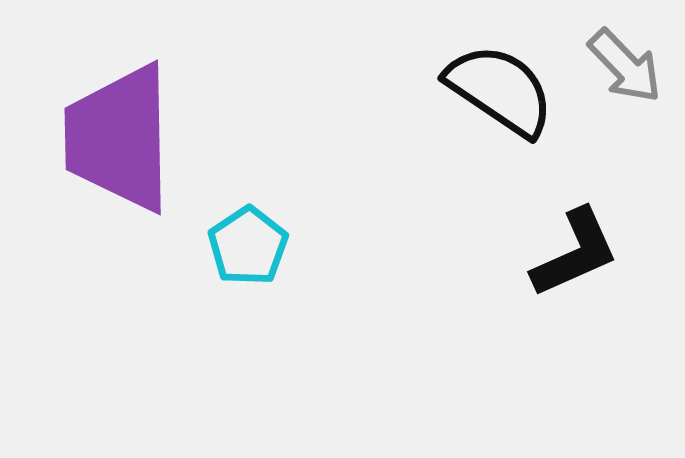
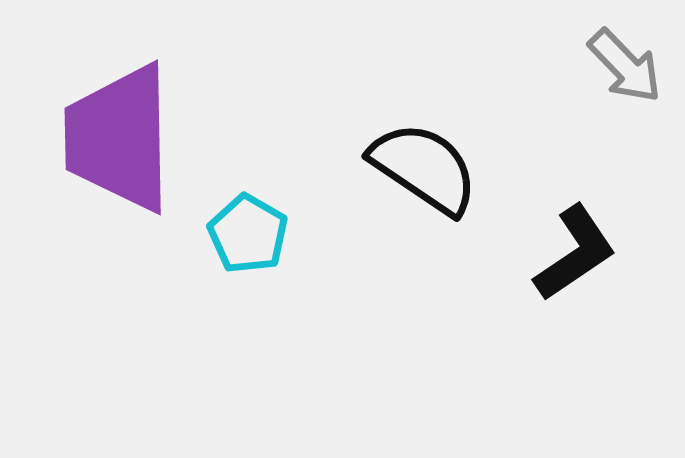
black semicircle: moved 76 px left, 78 px down
cyan pentagon: moved 12 px up; rotated 8 degrees counterclockwise
black L-shape: rotated 10 degrees counterclockwise
